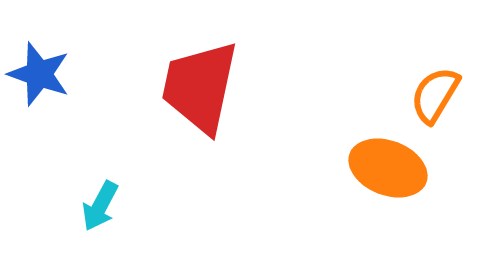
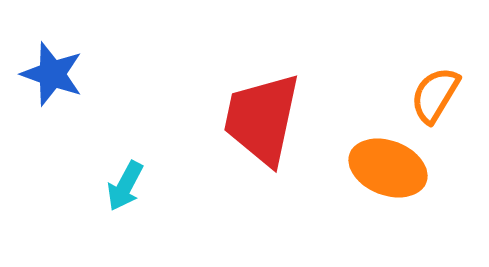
blue star: moved 13 px right
red trapezoid: moved 62 px right, 32 px down
cyan arrow: moved 25 px right, 20 px up
